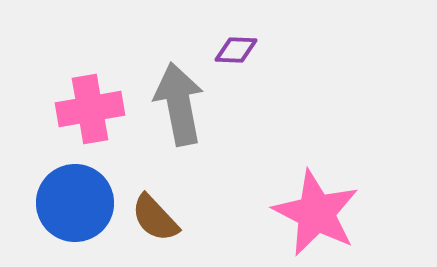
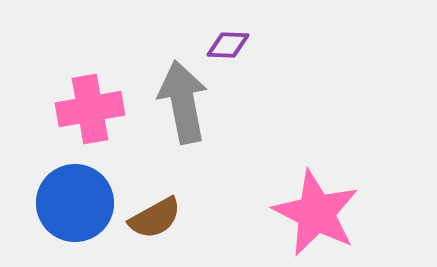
purple diamond: moved 8 px left, 5 px up
gray arrow: moved 4 px right, 2 px up
brown semicircle: rotated 76 degrees counterclockwise
